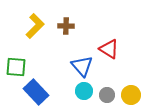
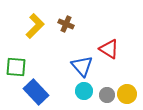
brown cross: moved 2 px up; rotated 21 degrees clockwise
yellow circle: moved 4 px left, 1 px up
